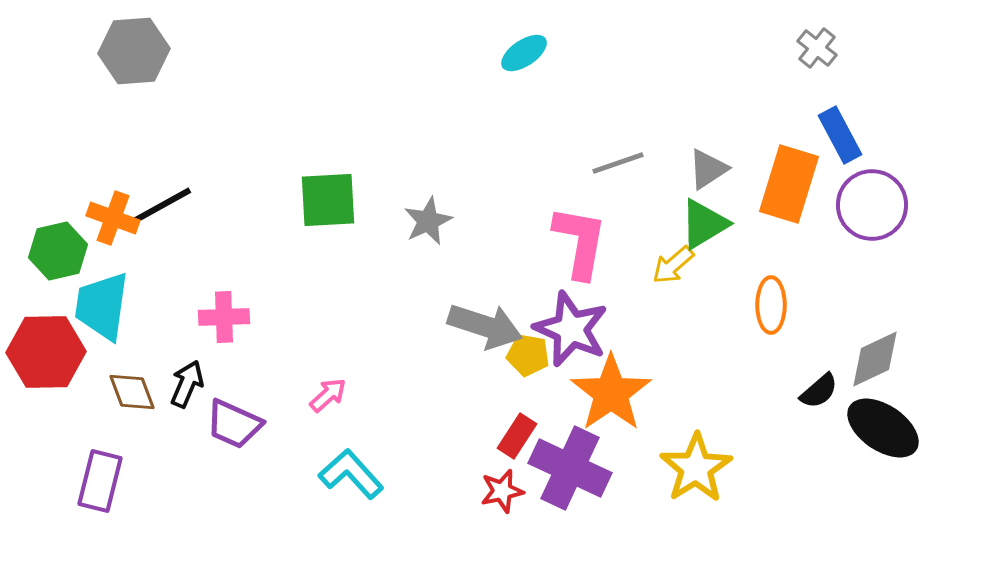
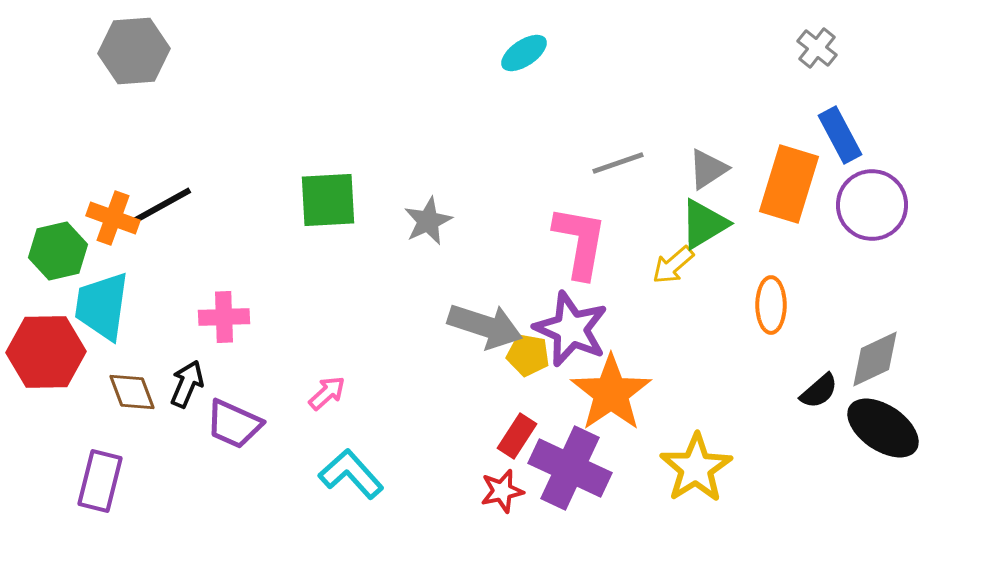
pink arrow: moved 1 px left, 2 px up
